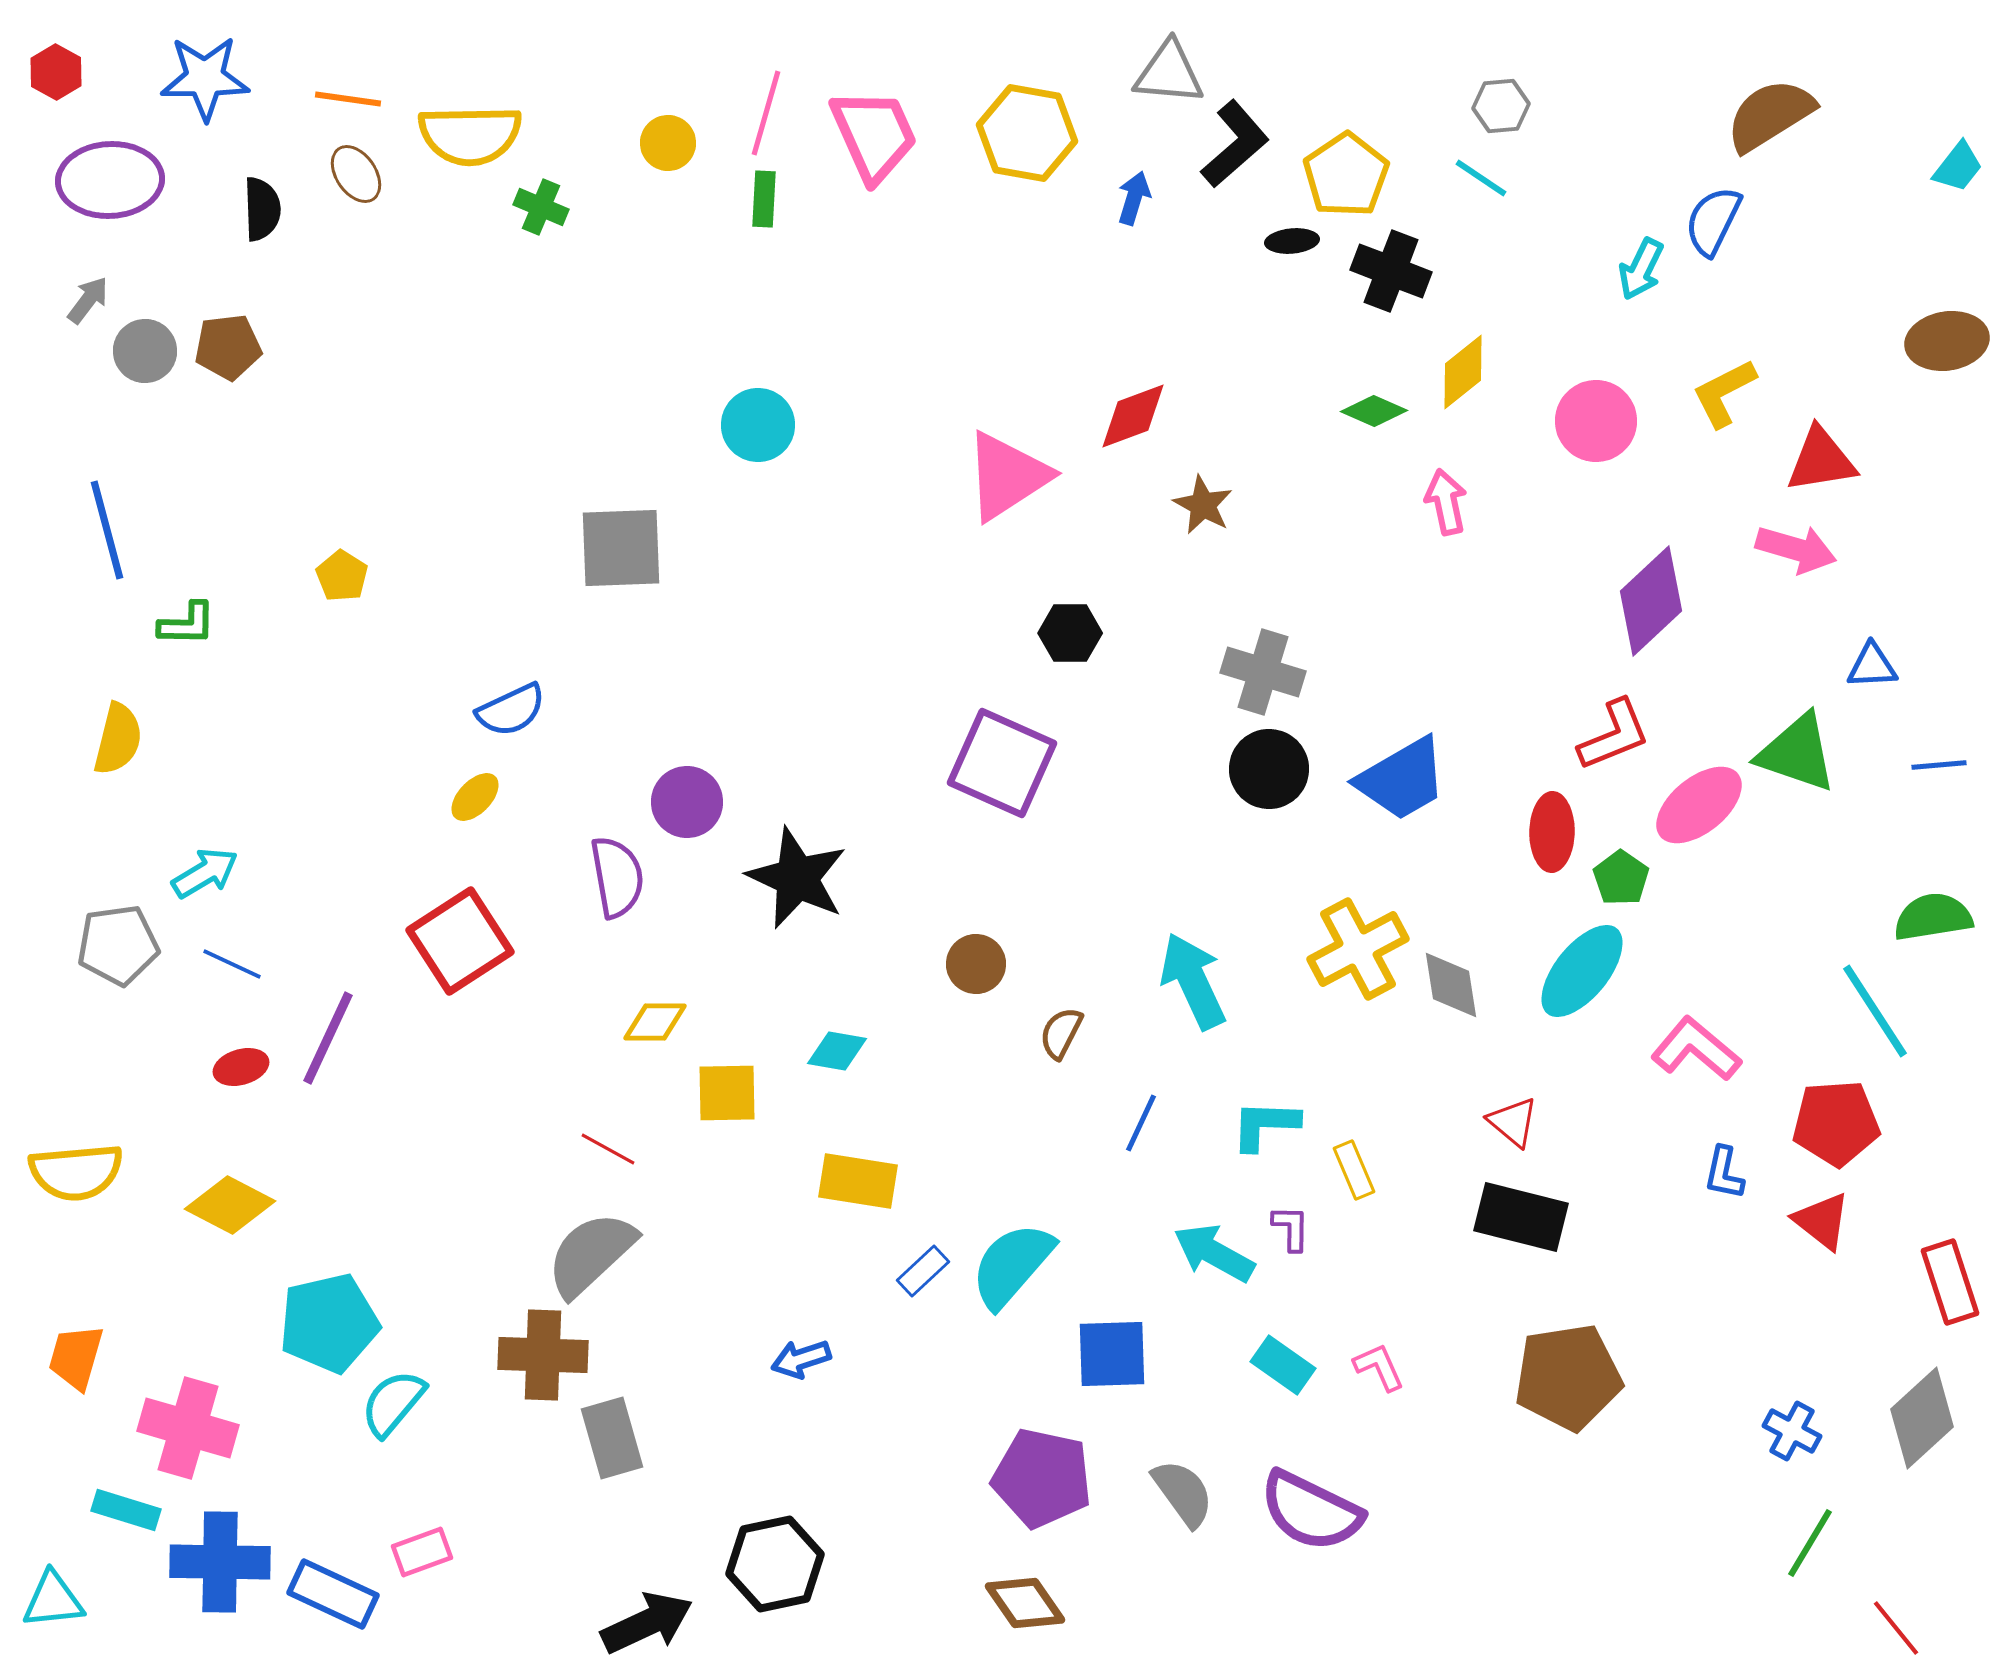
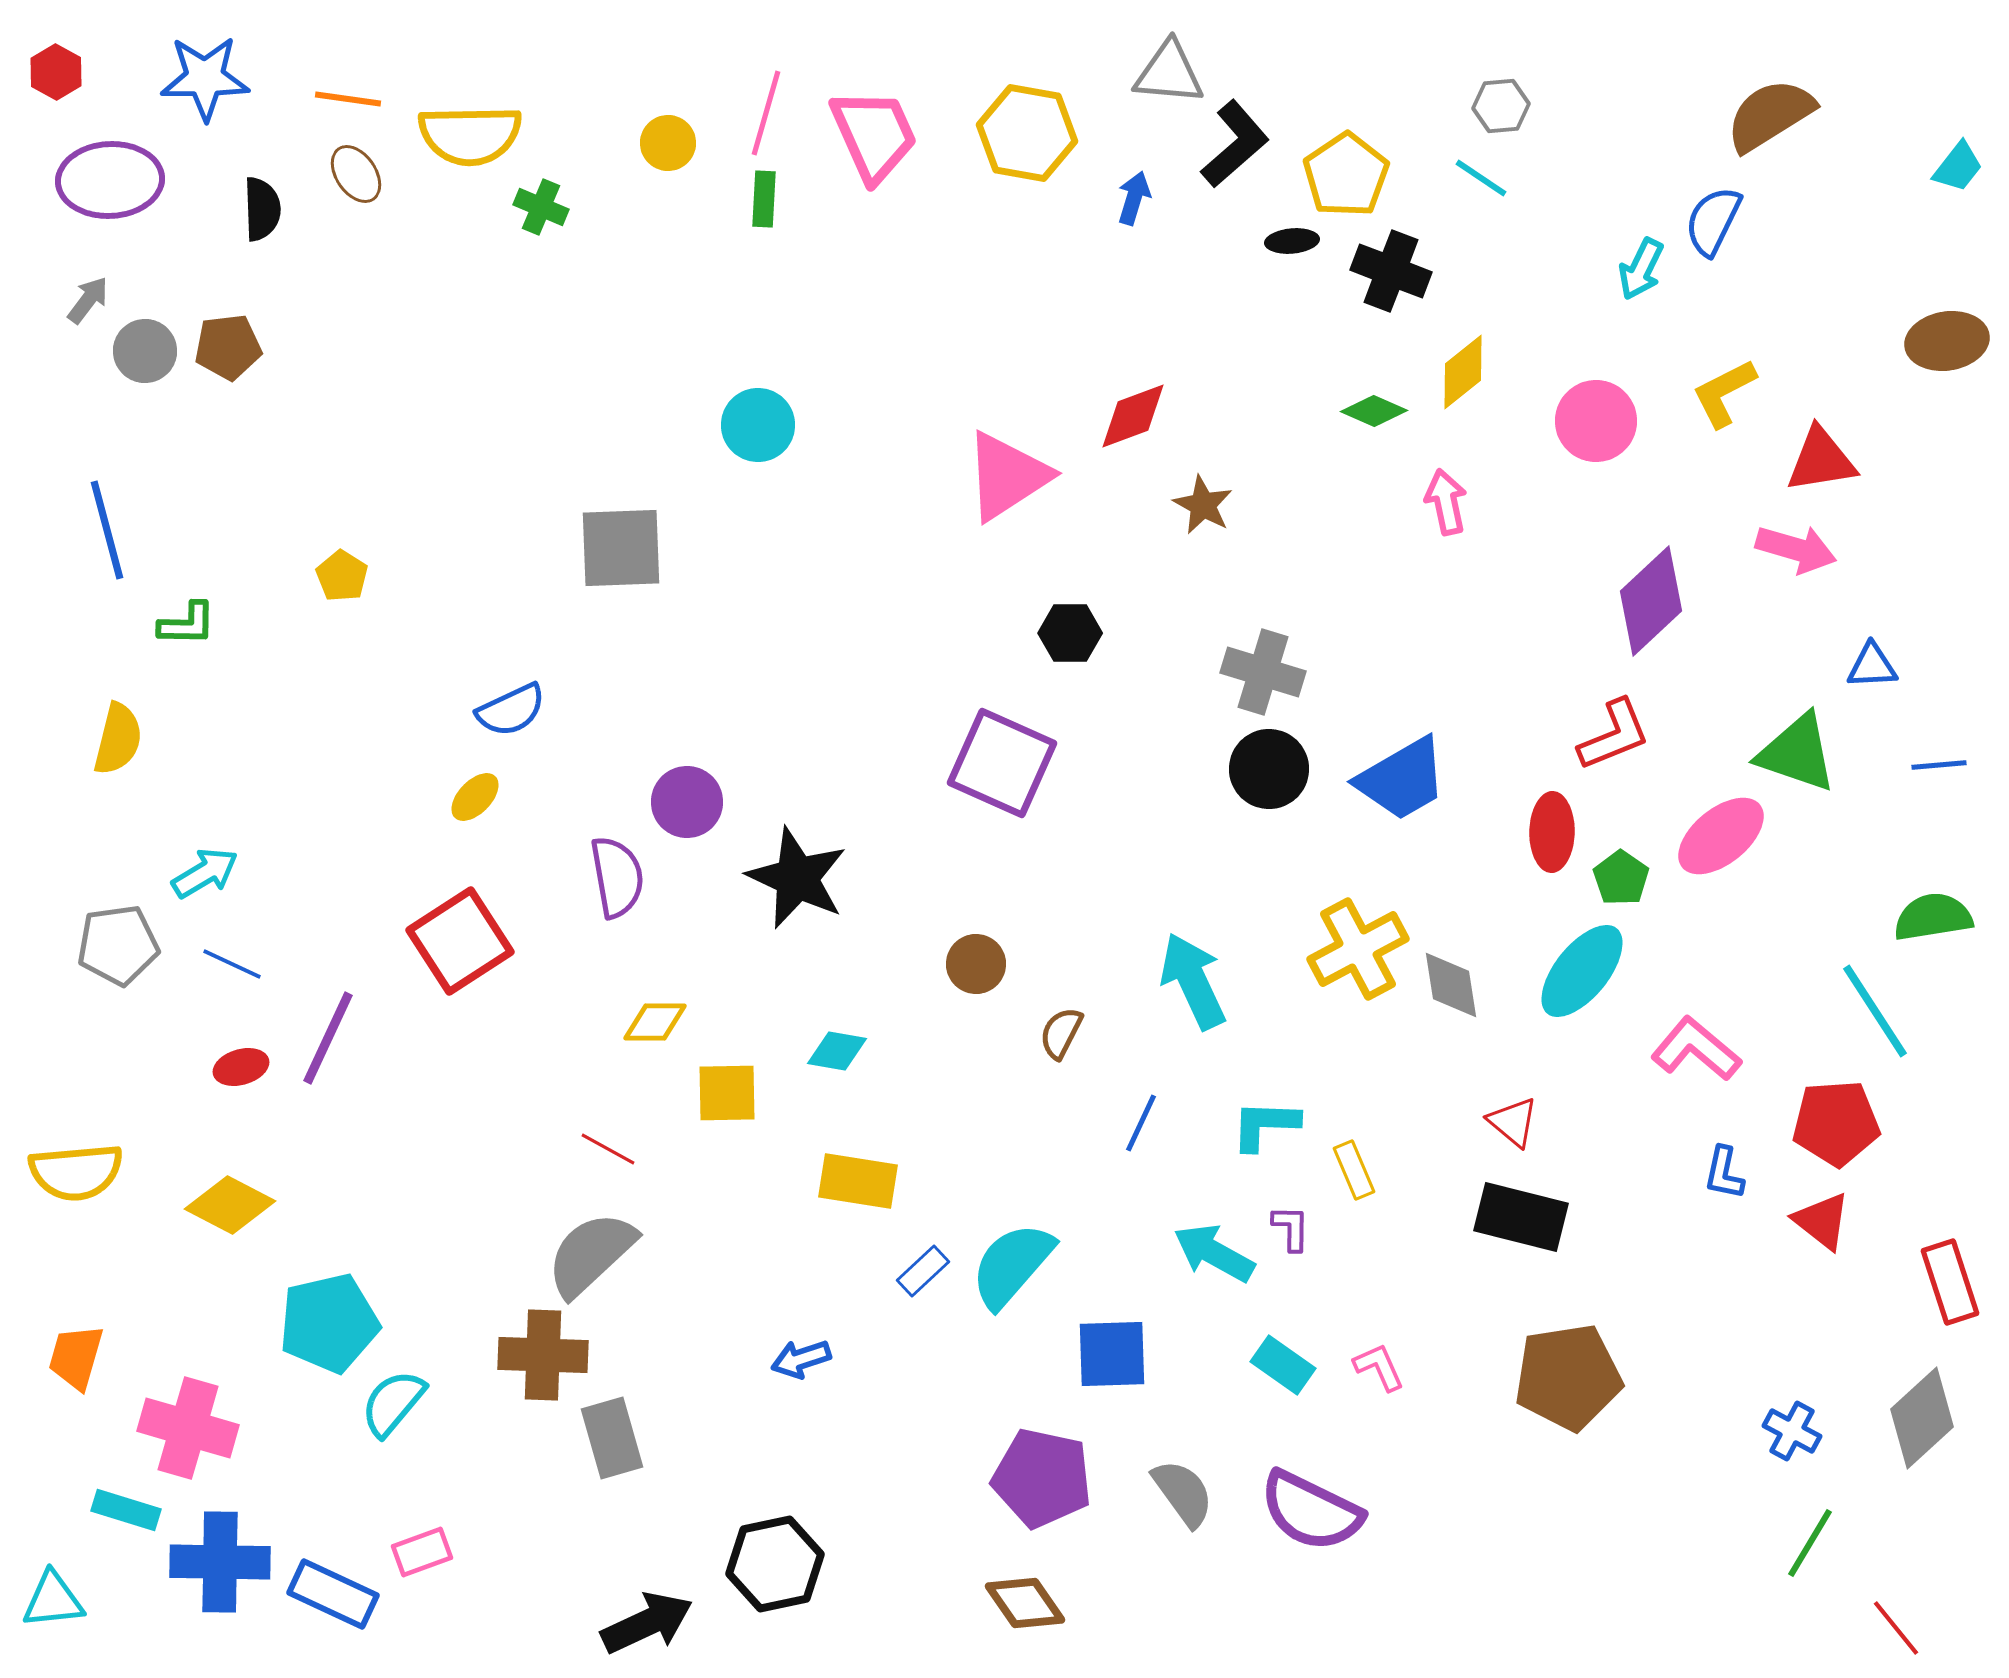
pink ellipse at (1699, 805): moved 22 px right, 31 px down
